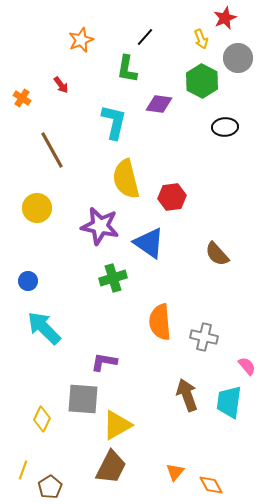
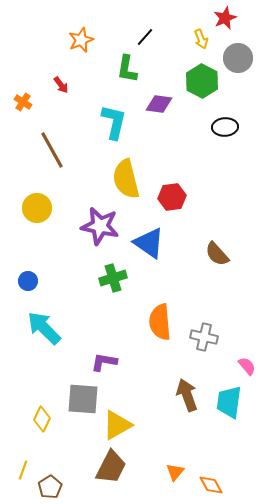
orange cross: moved 1 px right, 4 px down
